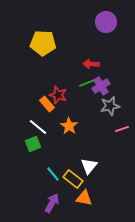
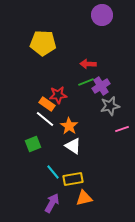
purple circle: moved 4 px left, 7 px up
red arrow: moved 3 px left
green line: moved 1 px left, 1 px up
red star: rotated 24 degrees counterclockwise
orange rectangle: rotated 14 degrees counterclockwise
white line: moved 7 px right, 8 px up
white triangle: moved 16 px left, 20 px up; rotated 36 degrees counterclockwise
cyan line: moved 2 px up
yellow rectangle: rotated 48 degrees counterclockwise
orange triangle: rotated 24 degrees counterclockwise
